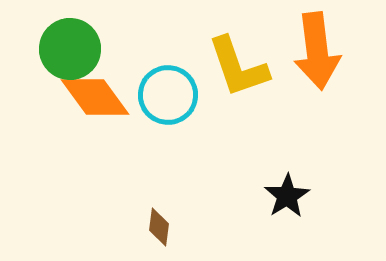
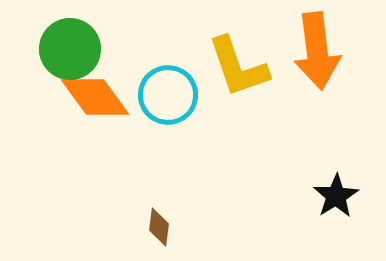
black star: moved 49 px right
